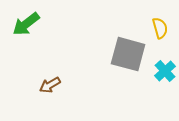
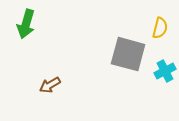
green arrow: rotated 36 degrees counterclockwise
yellow semicircle: rotated 30 degrees clockwise
cyan cross: rotated 15 degrees clockwise
